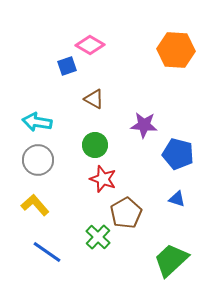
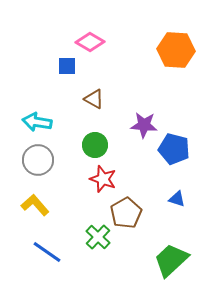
pink diamond: moved 3 px up
blue square: rotated 18 degrees clockwise
blue pentagon: moved 4 px left, 5 px up
